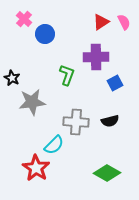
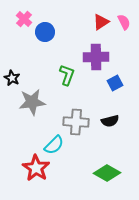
blue circle: moved 2 px up
